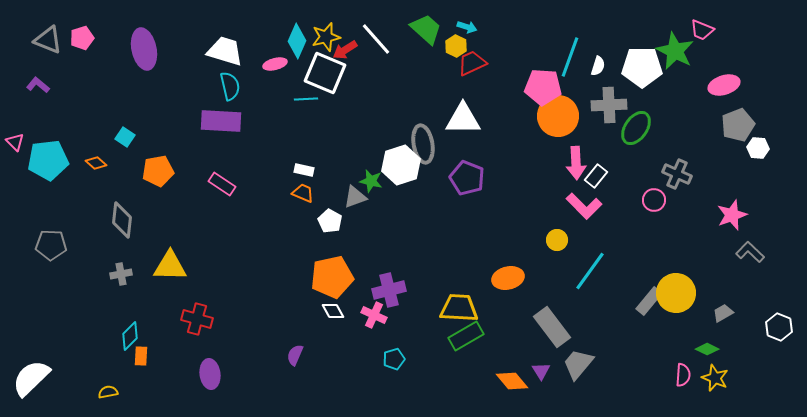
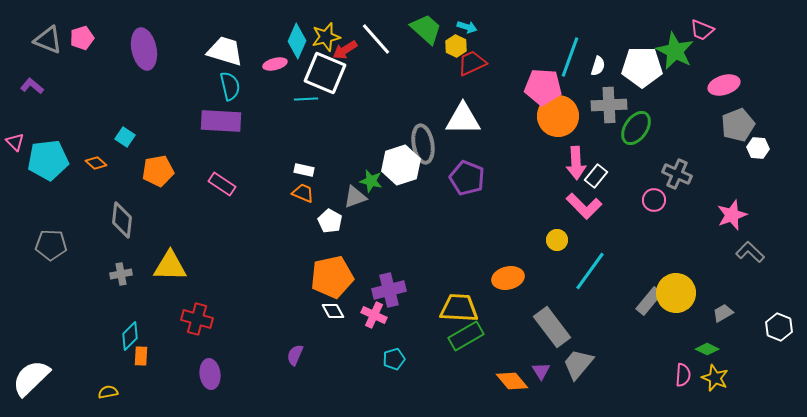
purple L-shape at (38, 85): moved 6 px left, 1 px down
